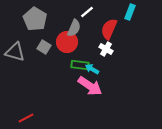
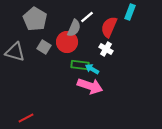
white line: moved 5 px down
red semicircle: moved 2 px up
pink arrow: rotated 15 degrees counterclockwise
